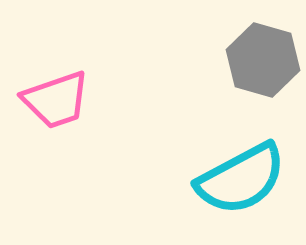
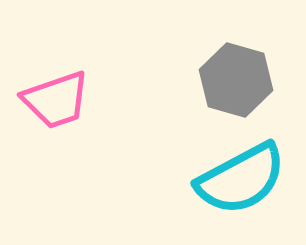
gray hexagon: moved 27 px left, 20 px down
